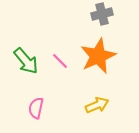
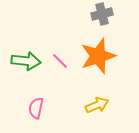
orange star: rotated 6 degrees clockwise
green arrow: rotated 44 degrees counterclockwise
